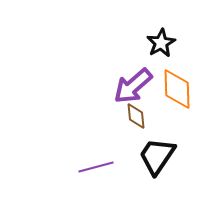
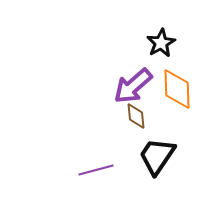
purple line: moved 3 px down
